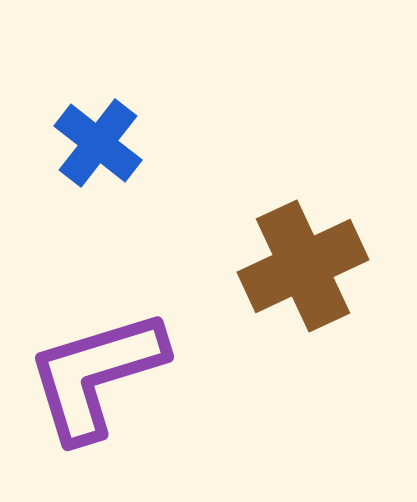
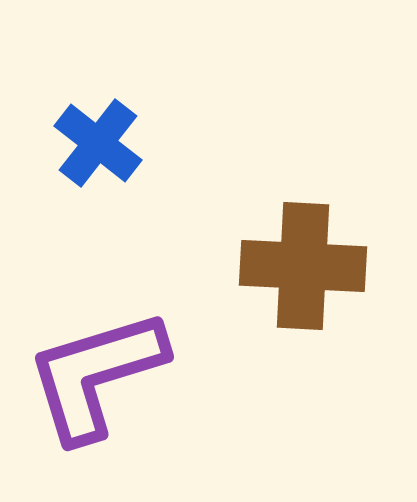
brown cross: rotated 28 degrees clockwise
